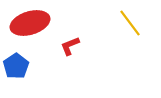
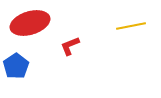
yellow line: moved 1 px right, 3 px down; rotated 64 degrees counterclockwise
